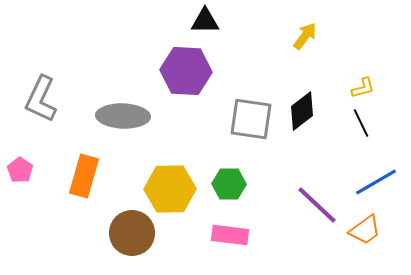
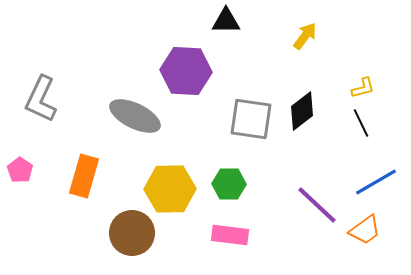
black triangle: moved 21 px right
gray ellipse: moved 12 px right; rotated 24 degrees clockwise
